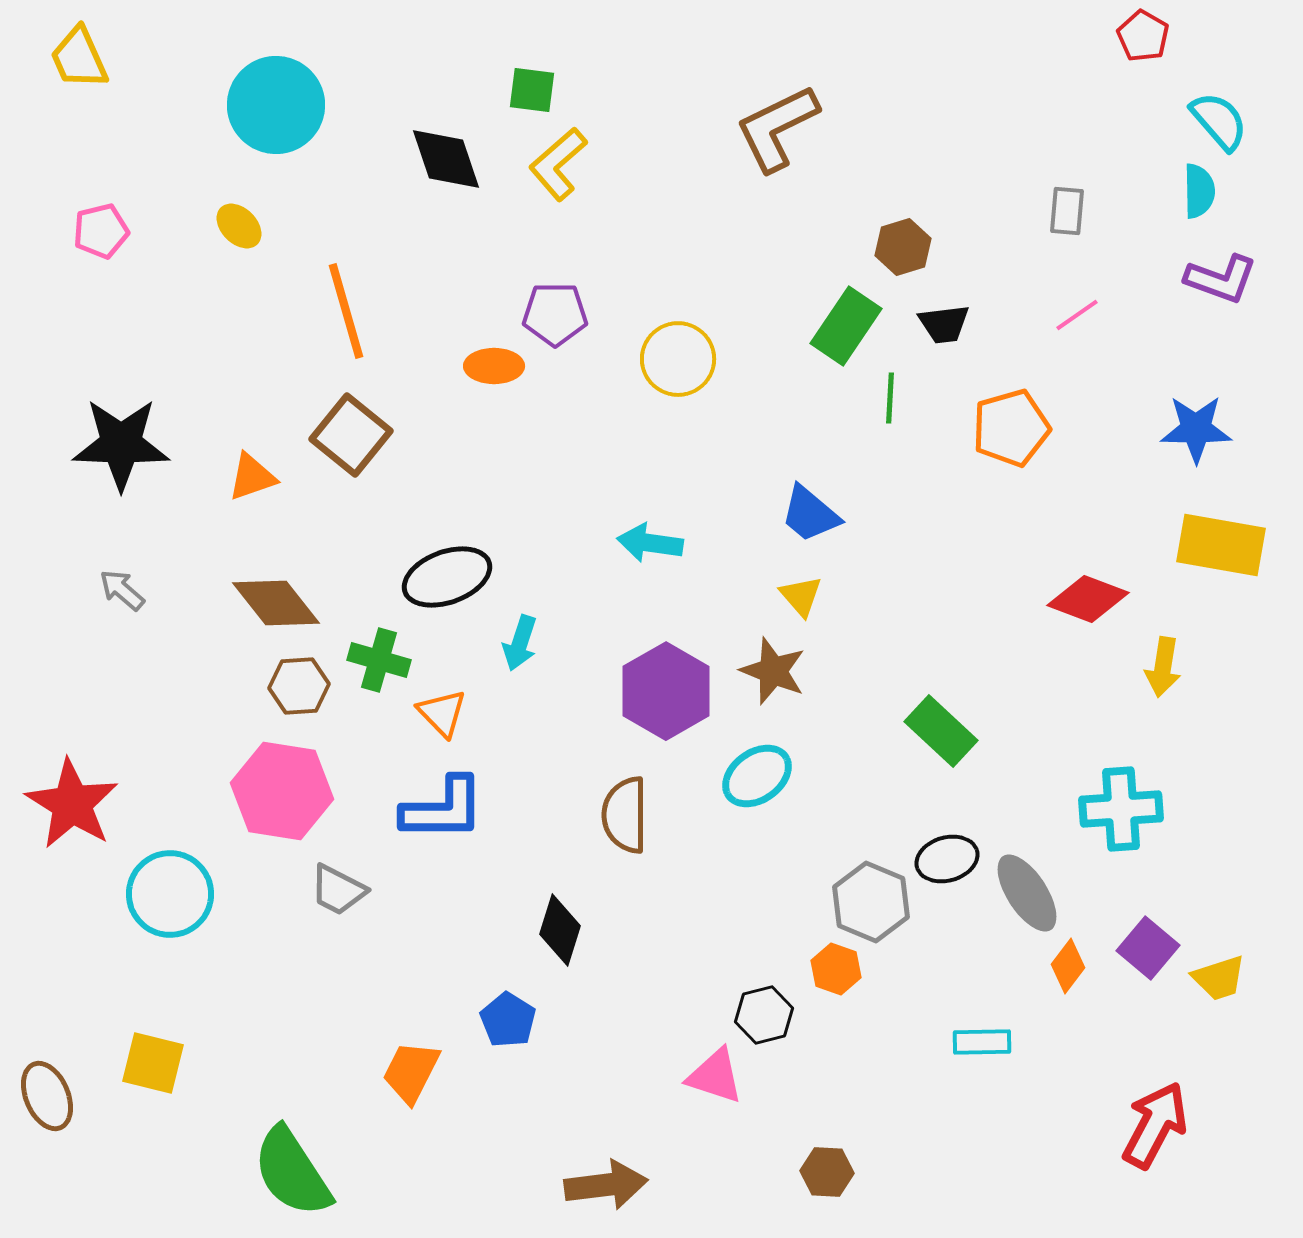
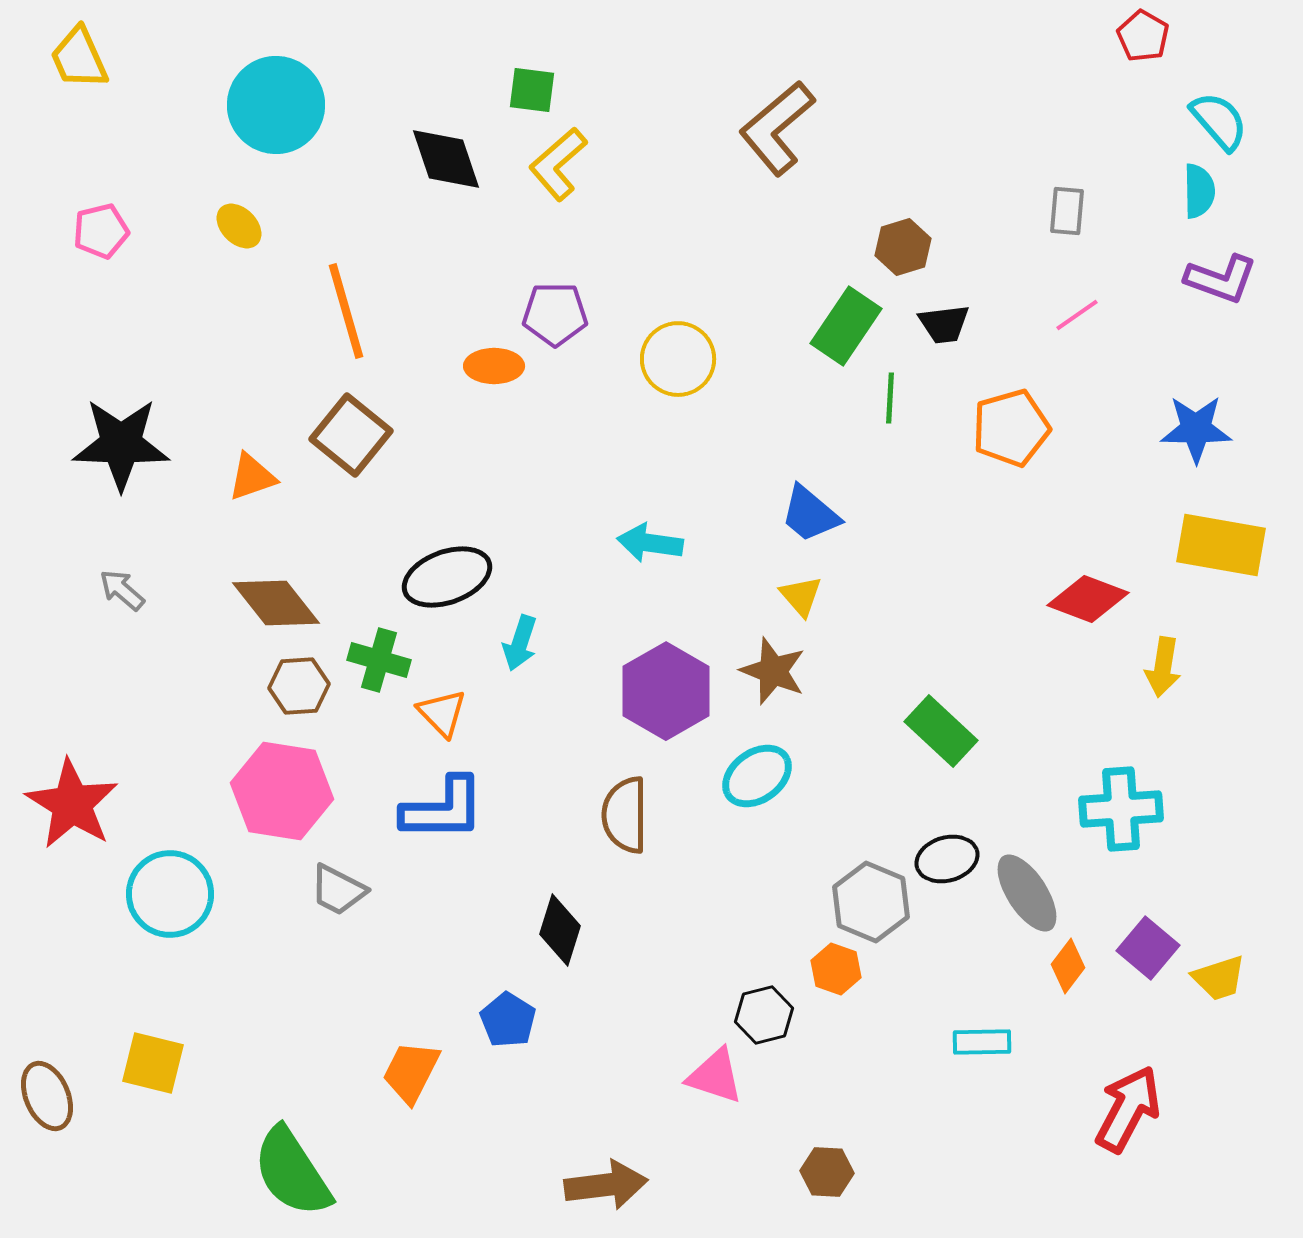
brown L-shape at (777, 128): rotated 14 degrees counterclockwise
red arrow at (1155, 1125): moved 27 px left, 16 px up
